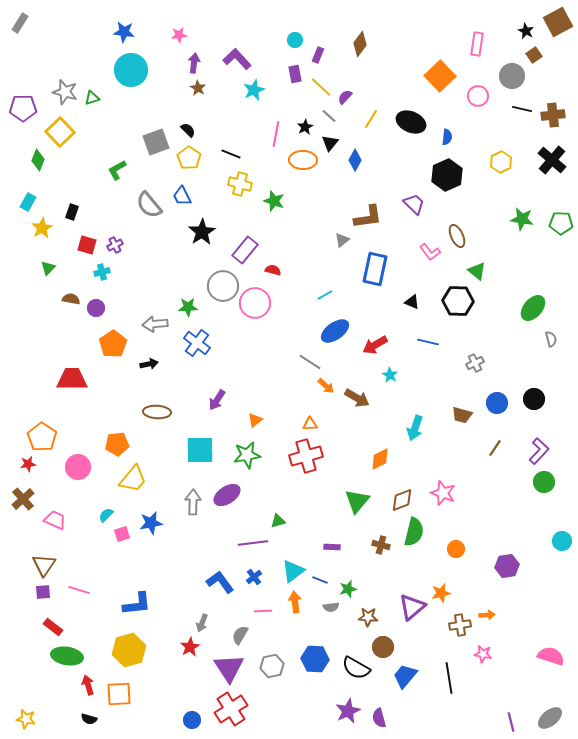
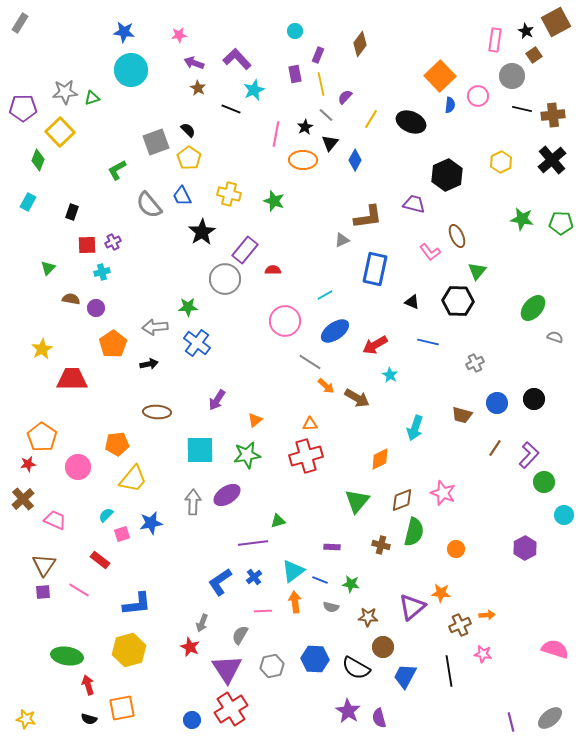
brown square at (558, 22): moved 2 px left
cyan circle at (295, 40): moved 9 px up
pink rectangle at (477, 44): moved 18 px right, 4 px up
purple arrow at (194, 63): rotated 78 degrees counterclockwise
yellow line at (321, 87): moved 3 px up; rotated 35 degrees clockwise
gray star at (65, 92): rotated 20 degrees counterclockwise
gray line at (329, 116): moved 3 px left, 1 px up
blue semicircle at (447, 137): moved 3 px right, 32 px up
black line at (231, 154): moved 45 px up
black cross at (552, 160): rotated 8 degrees clockwise
yellow cross at (240, 184): moved 11 px left, 10 px down
purple trapezoid at (414, 204): rotated 30 degrees counterclockwise
yellow star at (42, 228): moved 121 px down
gray triangle at (342, 240): rotated 14 degrees clockwise
red square at (87, 245): rotated 18 degrees counterclockwise
purple cross at (115, 245): moved 2 px left, 3 px up
red semicircle at (273, 270): rotated 14 degrees counterclockwise
green triangle at (477, 271): rotated 30 degrees clockwise
gray circle at (223, 286): moved 2 px right, 7 px up
pink circle at (255, 303): moved 30 px right, 18 px down
gray arrow at (155, 324): moved 3 px down
gray semicircle at (551, 339): moved 4 px right, 2 px up; rotated 56 degrees counterclockwise
purple L-shape at (539, 451): moved 10 px left, 4 px down
cyan circle at (562, 541): moved 2 px right, 26 px up
purple hexagon at (507, 566): moved 18 px right, 18 px up; rotated 20 degrees counterclockwise
blue L-shape at (220, 582): rotated 88 degrees counterclockwise
green star at (348, 589): moved 3 px right, 5 px up; rotated 24 degrees clockwise
pink line at (79, 590): rotated 15 degrees clockwise
orange star at (441, 593): rotated 18 degrees clockwise
gray semicircle at (331, 607): rotated 21 degrees clockwise
brown cross at (460, 625): rotated 15 degrees counterclockwise
red rectangle at (53, 627): moved 47 px right, 67 px up
red star at (190, 647): rotated 18 degrees counterclockwise
pink semicircle at (551, 656): moved 4 px right, 7 px up
purple triangle at (229, 668): moved 2 px left, 1 px down
blue trapezoid at (405, 676): rotated 12 degrees counterclockwise
black line at (449, 678): moved 7 px up
orange square at (119, 694): moved 3 px right, 14 px down; rotated 8 degrees counterclockwise
purple star at (348, 711): rotated 15 degrees counterclockwise
